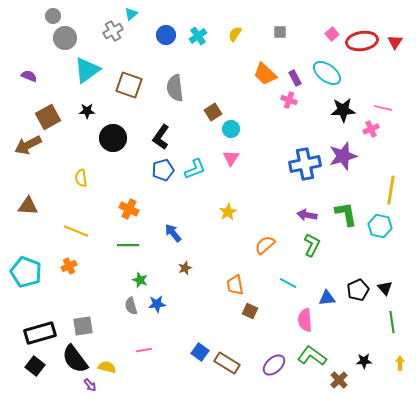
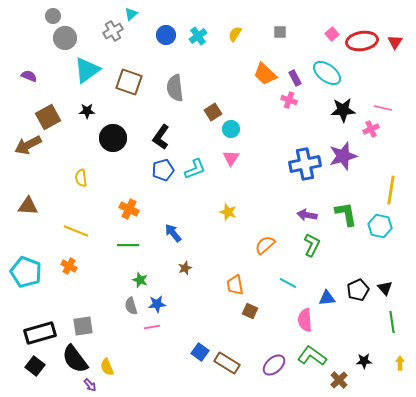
brown square at (129, 85): moved 3 px up
yellow star at (228, 212): rotated 24 degrees counterclockwise
orange cross at (69, 266): rotated 35 degrees counterclockwise
pink line at (144, 350): moved 8 px right, 23 px up
yellow semicircle at (107, 367): rotated 126 degrees counterclockwise
